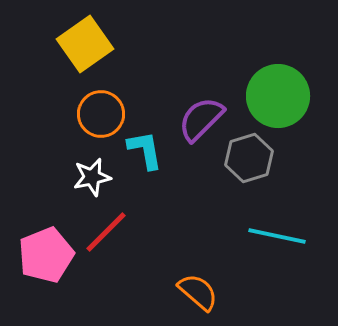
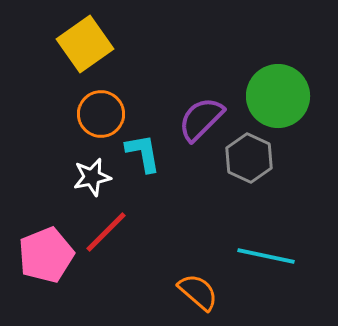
cyan L-shape: moved 2 px left, 3 px down
gray hexagon: rotated 18 degrees counterclockwise
cyan line: moved 11 px left, 20 px down
